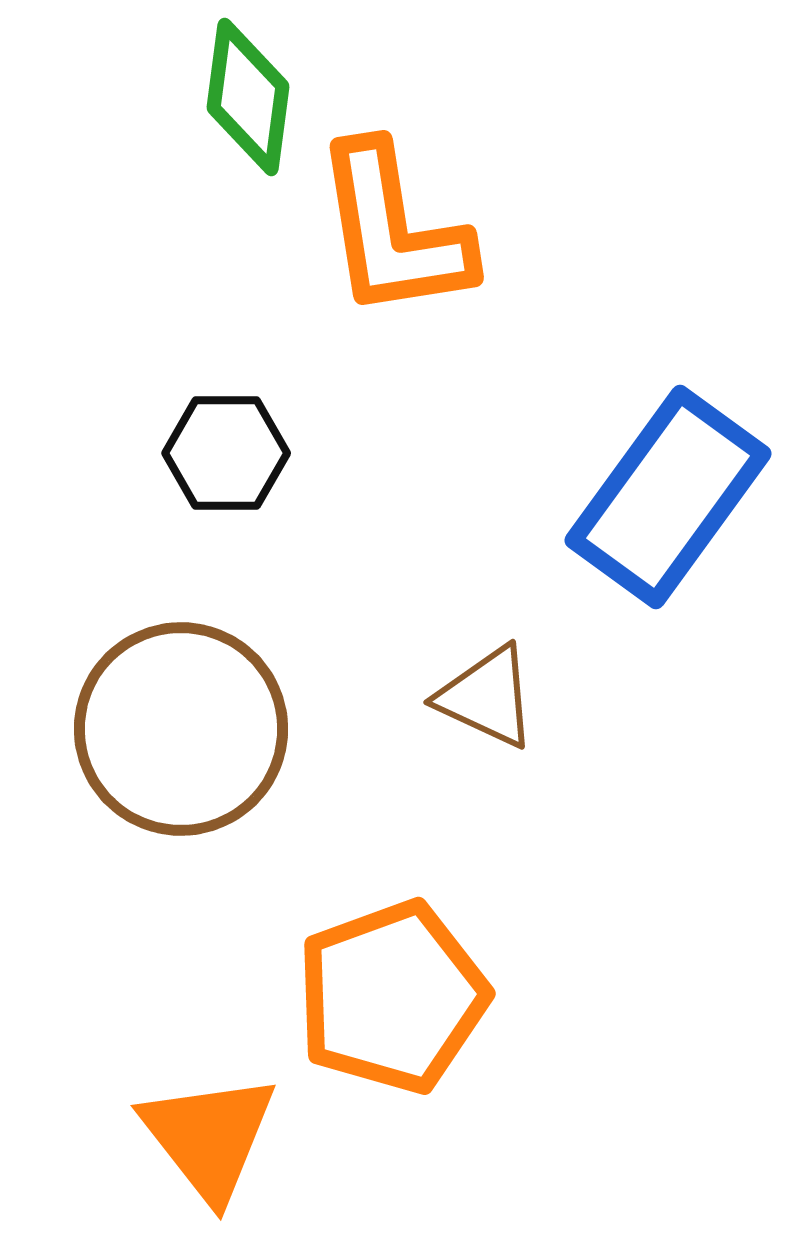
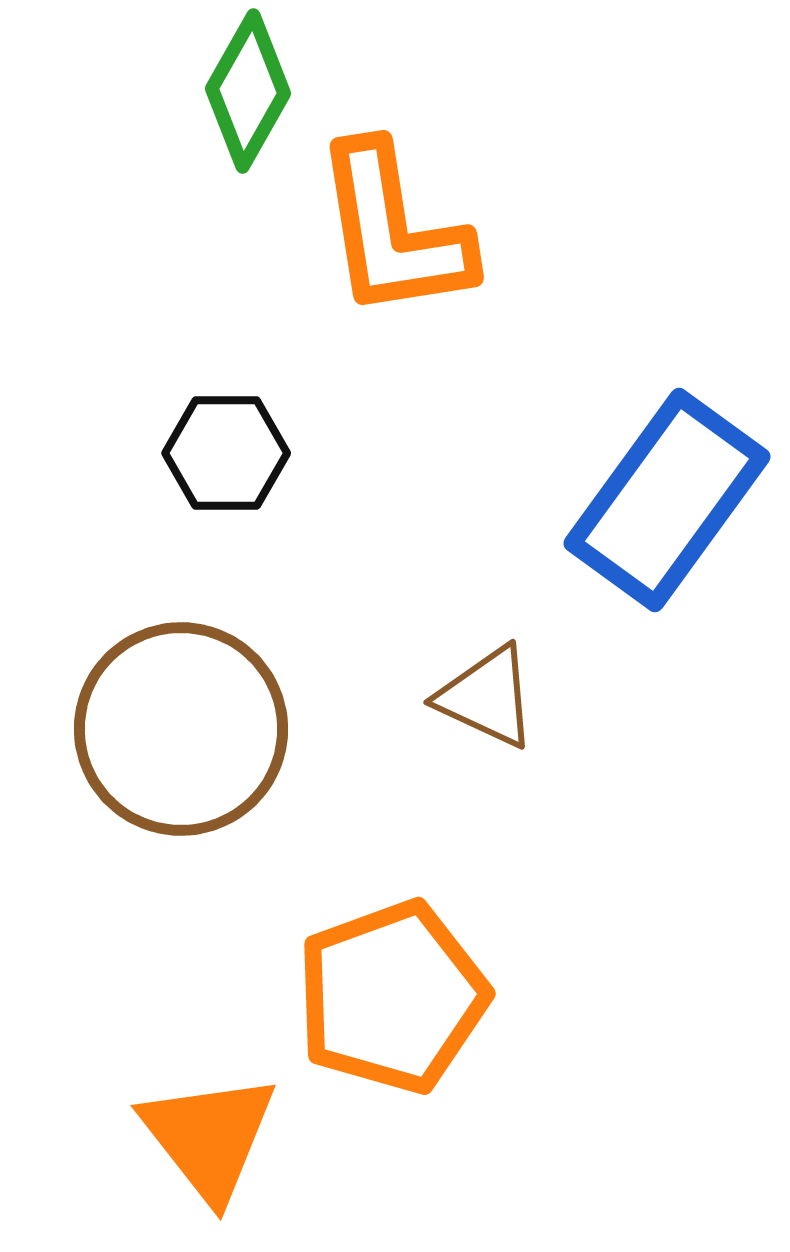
green diamond: moved 6 px up; rotated 22 degrees clockwise
blue rectangle: moved 1 px left, 3 px down
